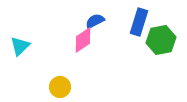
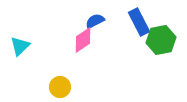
blue rectangle: rotated 44 degrees counterclockwise
